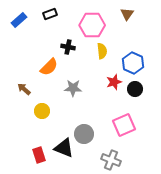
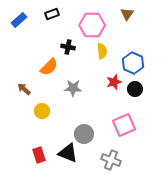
black rectangle: moved 2 px right
black triangle: moved 4 px right, 5 px down
